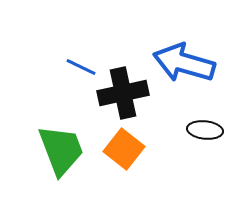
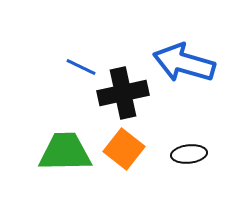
black ellipse: moved 16 px left, 24 px down; rotated 12 degrees counterclockwise
green trapezoid: moved 4 px right, 2 px down; rotated 70 degrees counterclockwise
